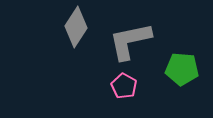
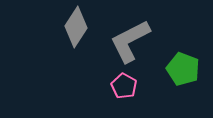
gray L-shape: rotated 15 degrees counterclockwise
green pentagon: moved 1 px right; rotated 16 degrees clockwise
